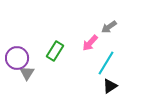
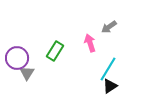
pink arrow: rotated 120 degrees clockwise
cyan line: moved 2 px right, 6 px down
